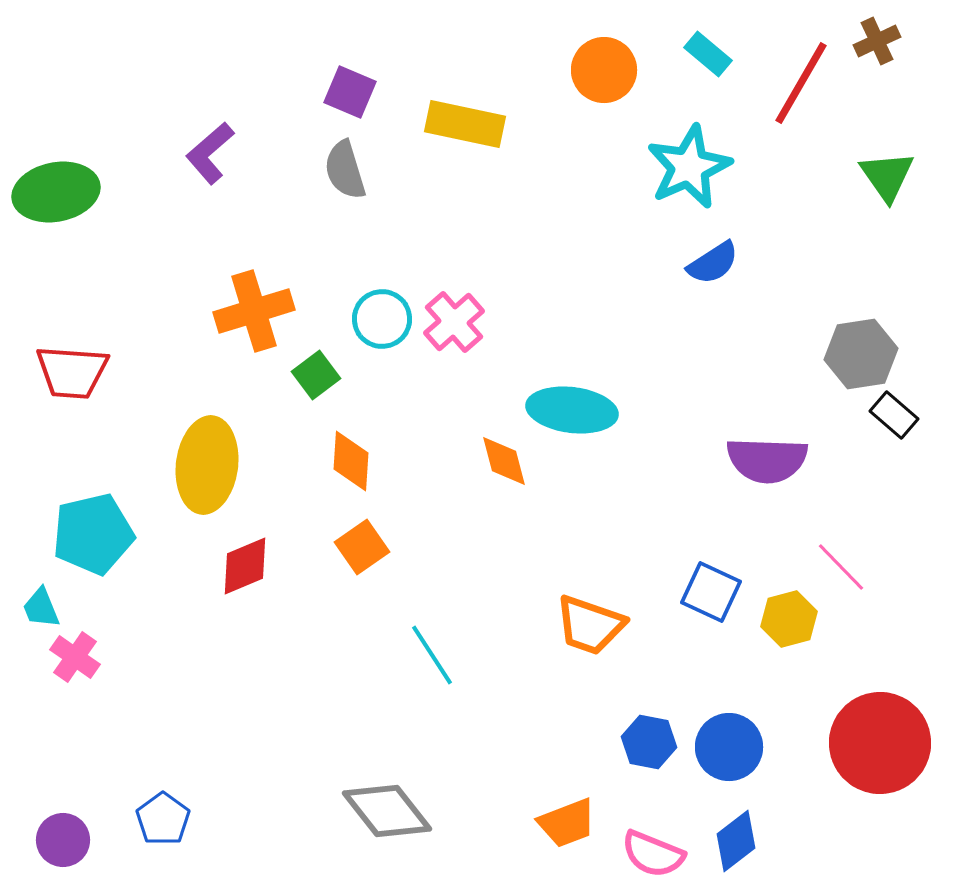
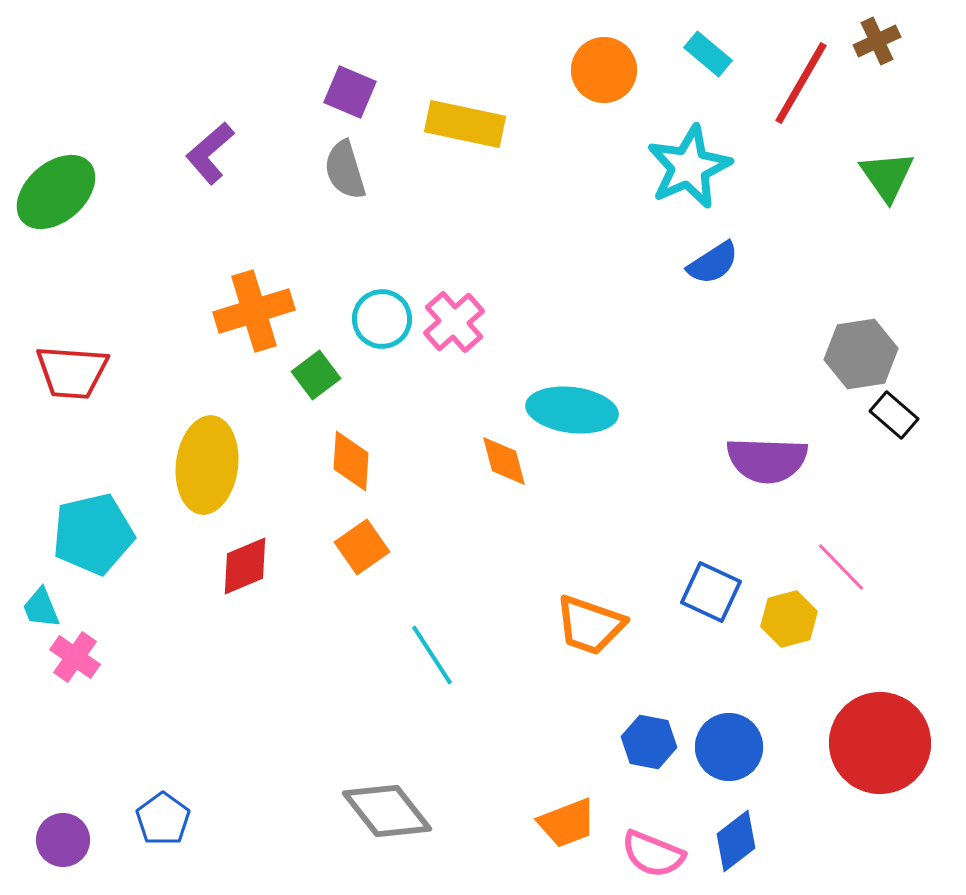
green ellipse at (56, 192): rotated 30 degrees counterclockwise
